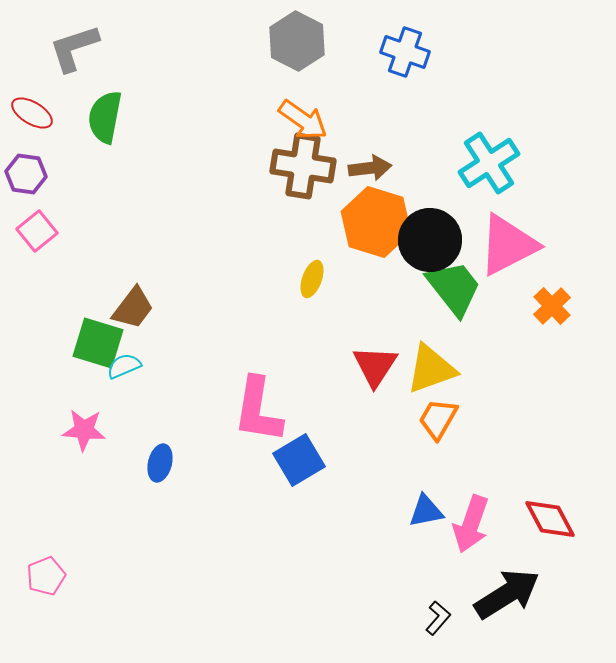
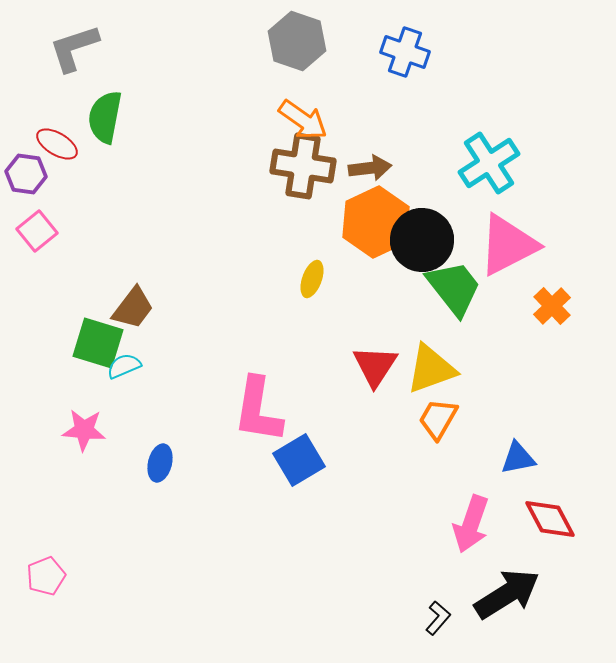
gray hexagon: rotated 8 degrees counterclockwise
red ellipse: moved 25 px right, 31 px down
orange hexagon: rotated 18 degrees clockwise
black circle: moved 8 px left
blue triangle: moved 92 px right, 53 px up
